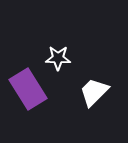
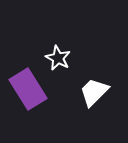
white star: rotated 25 degrees clockwise
